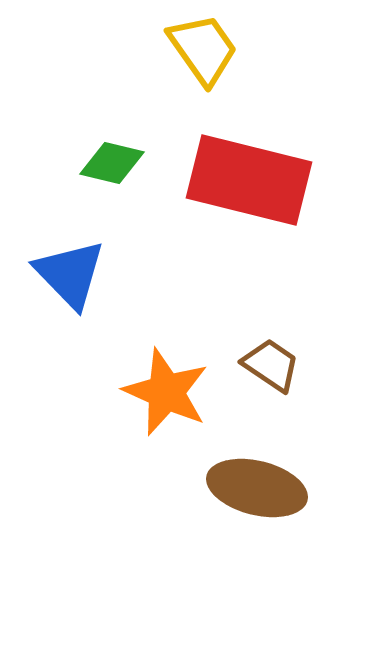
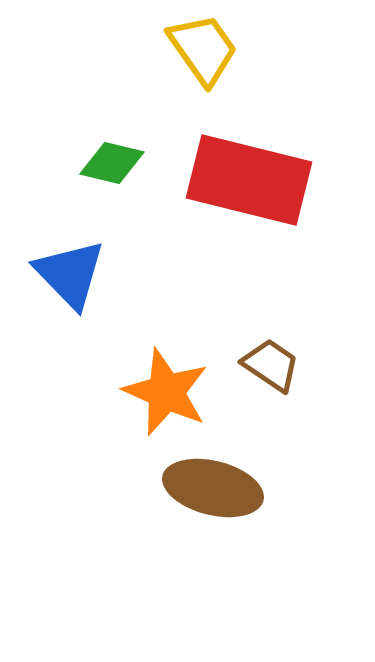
brown ellipse: moved 44 px left
